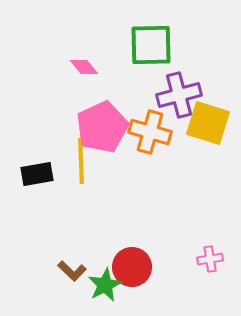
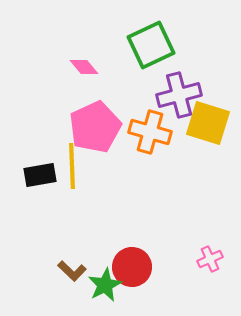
green square: rotated 24 degrees counterclockwise
pink pentagon: moved 7 px left
yellow line: moved 9 px left, 5 px down
black rectangle: moved 3 px right, 1 px down
pink cross: rotated 15 degrees counterclockwise
